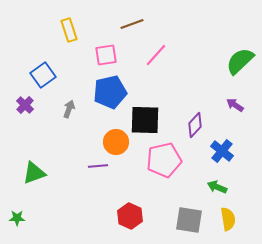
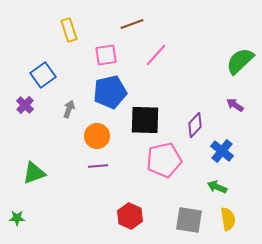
orange circle: moved 19 px left, 6 px up
